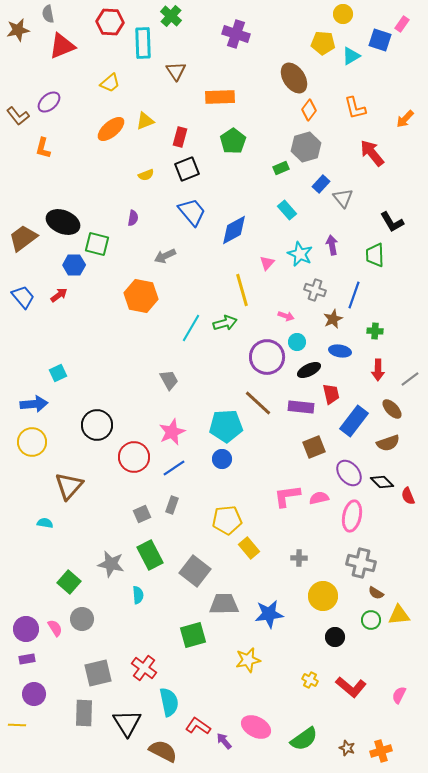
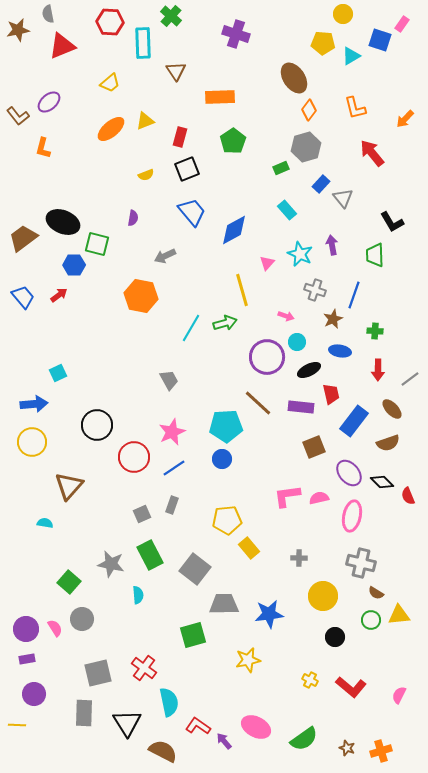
gray square at (195, 571): moved 2 px up
